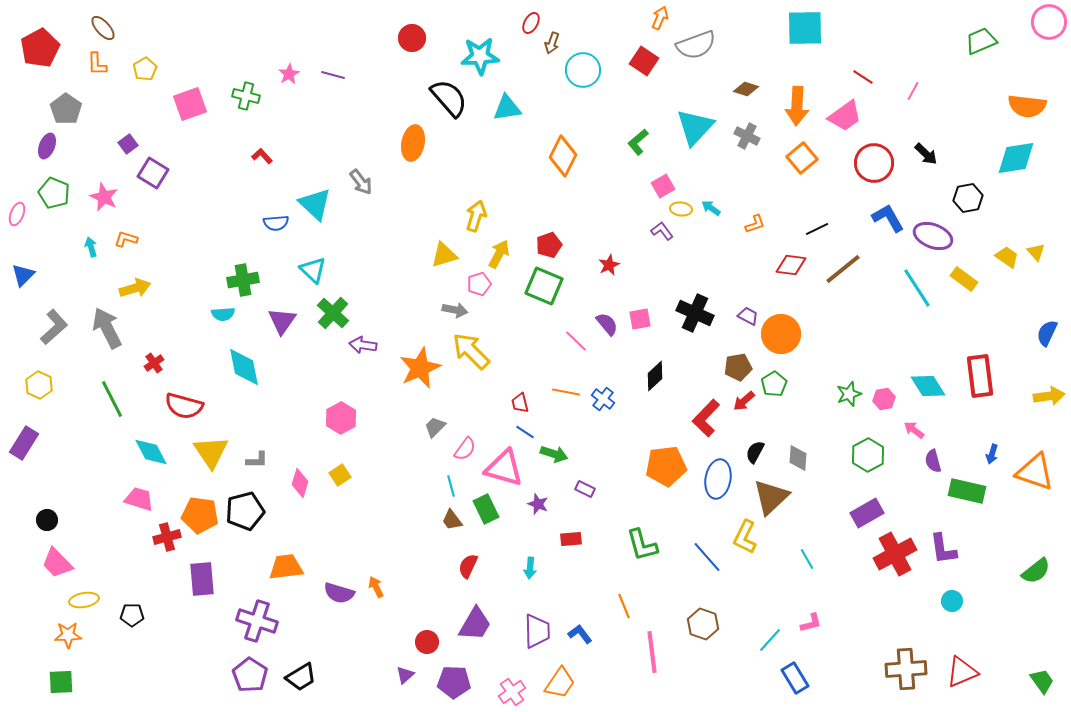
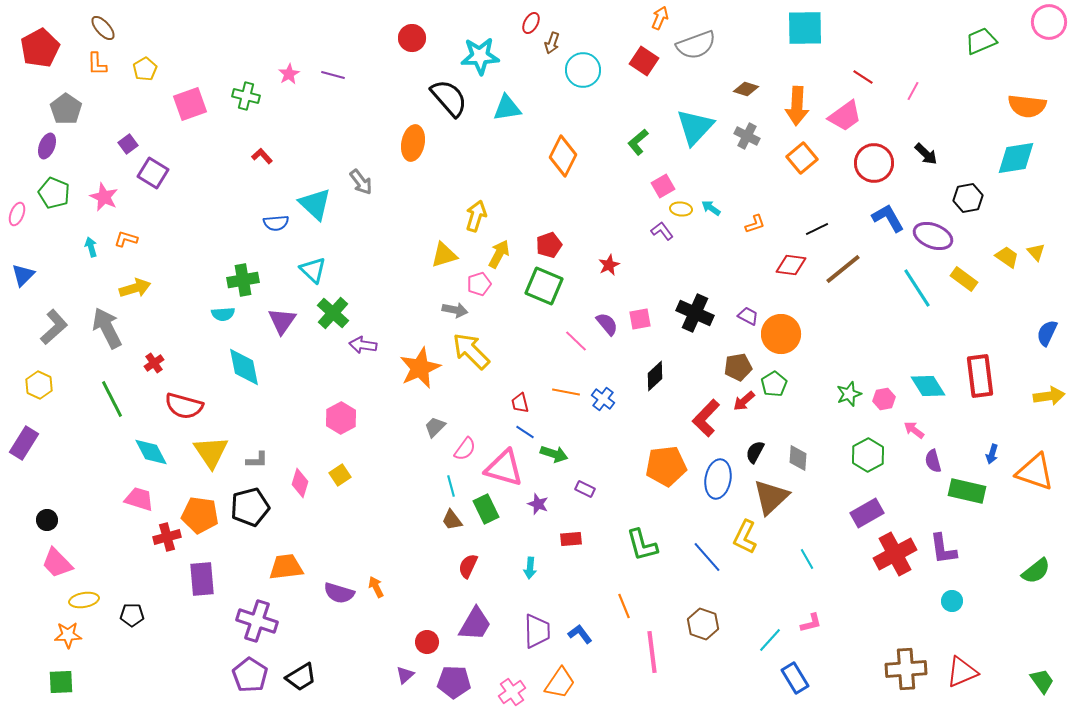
black pentagon at (245, 511): moved 5 px right, 4 px up
